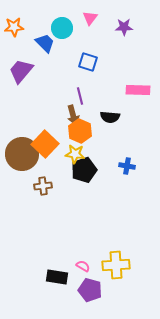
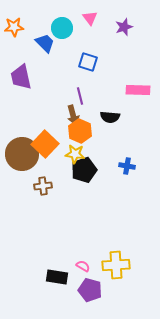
pink triangle: rotated 14 degrees counterclockwise
purple star: rotated 18 degrees counterclockwise
purple trapezoid: moved 6 px down; rotated 52 degrees counterclockwise
